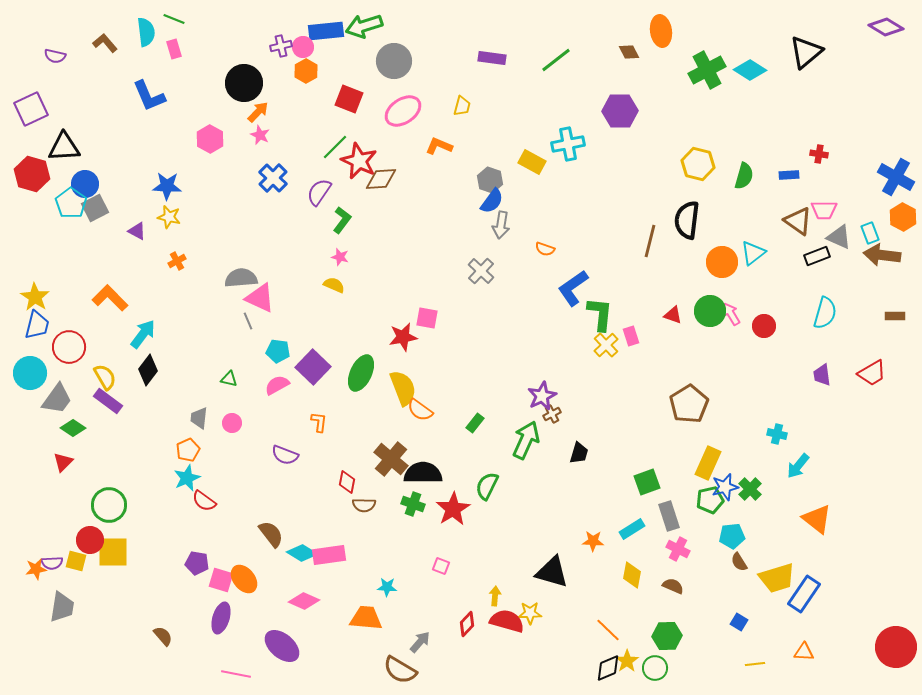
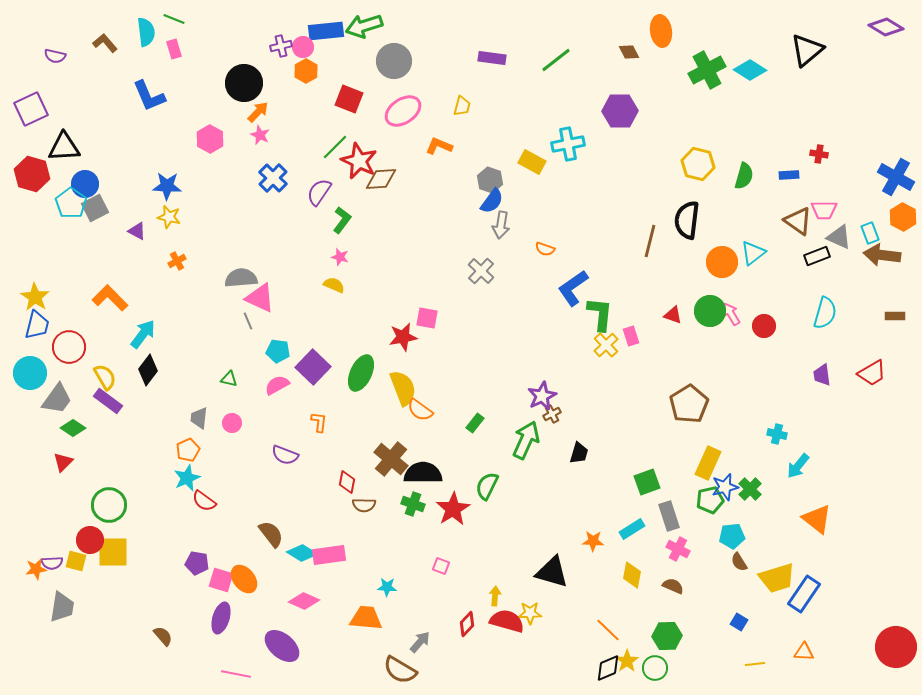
black triangle at (806, 52): moved 1 px right, 2 px up
